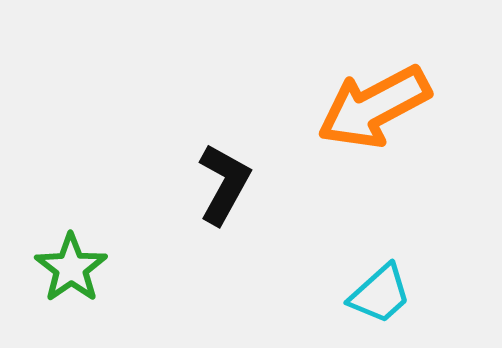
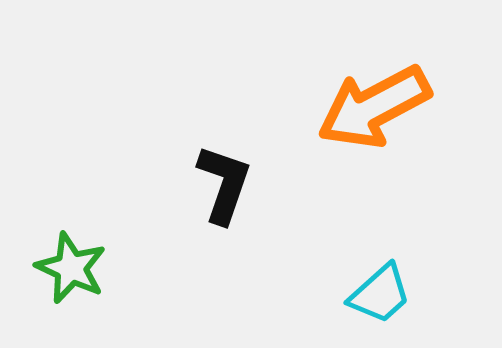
black L-shape: rotated 10 degrees counterclockwise
green star: rotated 12 degrees counterclockwise
